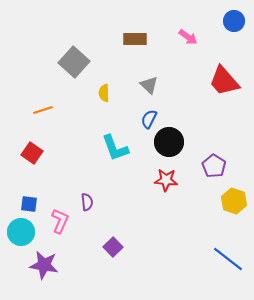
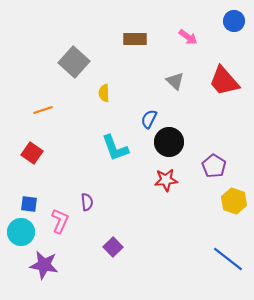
gray triangle: moved 26 px right, 4 px up
red star: rotated 10 degrees counterclockwise
